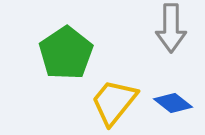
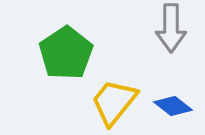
blue diamond: moved 3 px down
